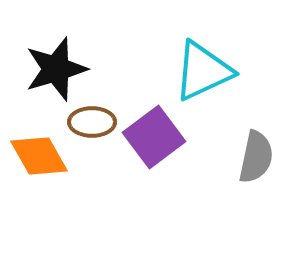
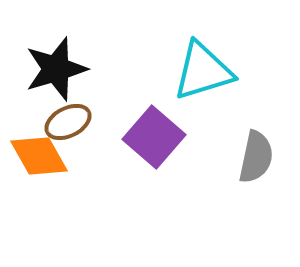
cyan triangle: rotated 8 degrees clockwise
brown ellipse: moved 24 px left; rotated 27 degrees counterclockwise
purple square: rotated 12 degrees counterclockwise
